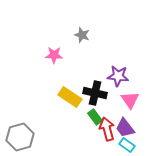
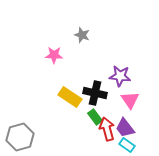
purple star: moved 2 px right
